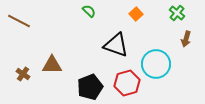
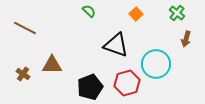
brown line: moved 6 px right, 7 px down
